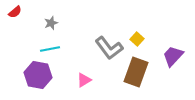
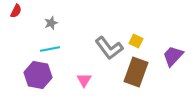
red semicircle: moved 1 px right, 1 px up; rotated 24 degrees counterclockwise
yellow square: moved 1 px left, 2 px down; rotated 16 degrees counterclockwise
pink triangle: rotated 28 degrees counterclockwise
